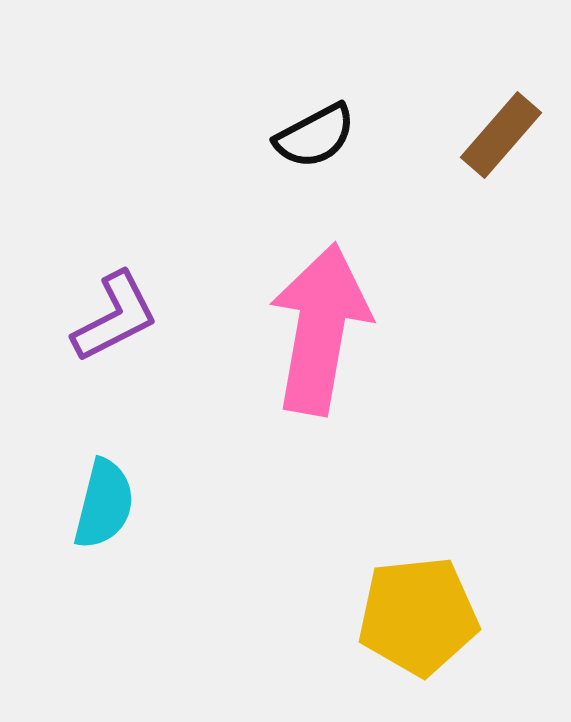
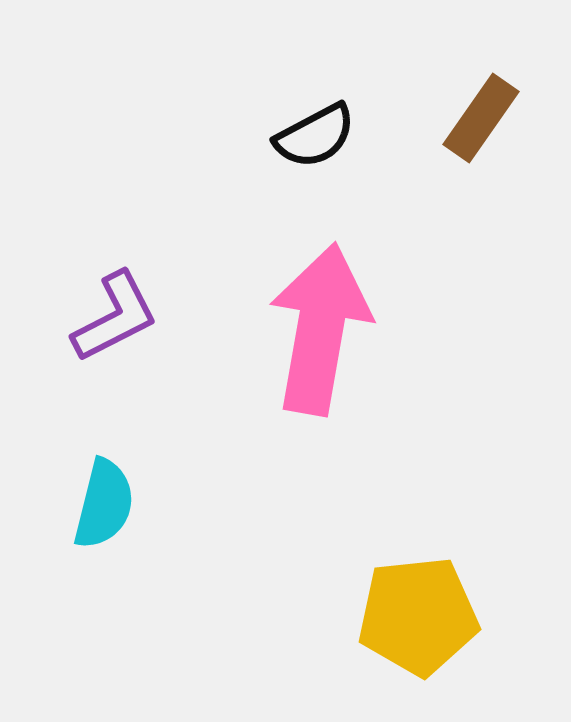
brown rectangle: moved 20 px left, 17 px up; rotated 6 degrees counterclockwise
